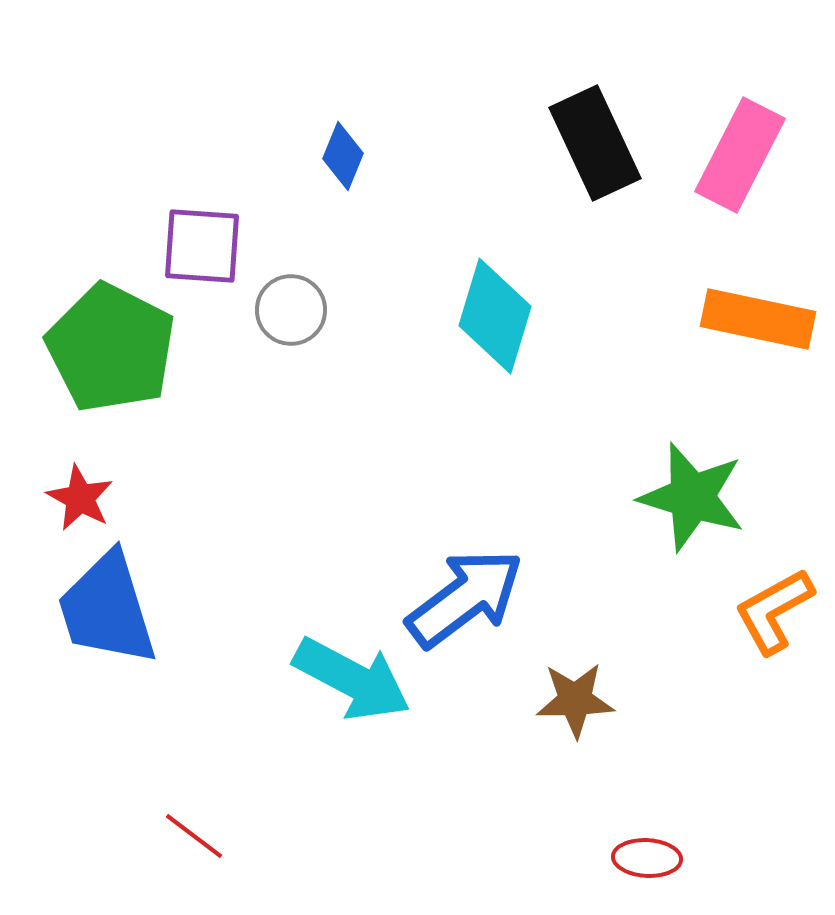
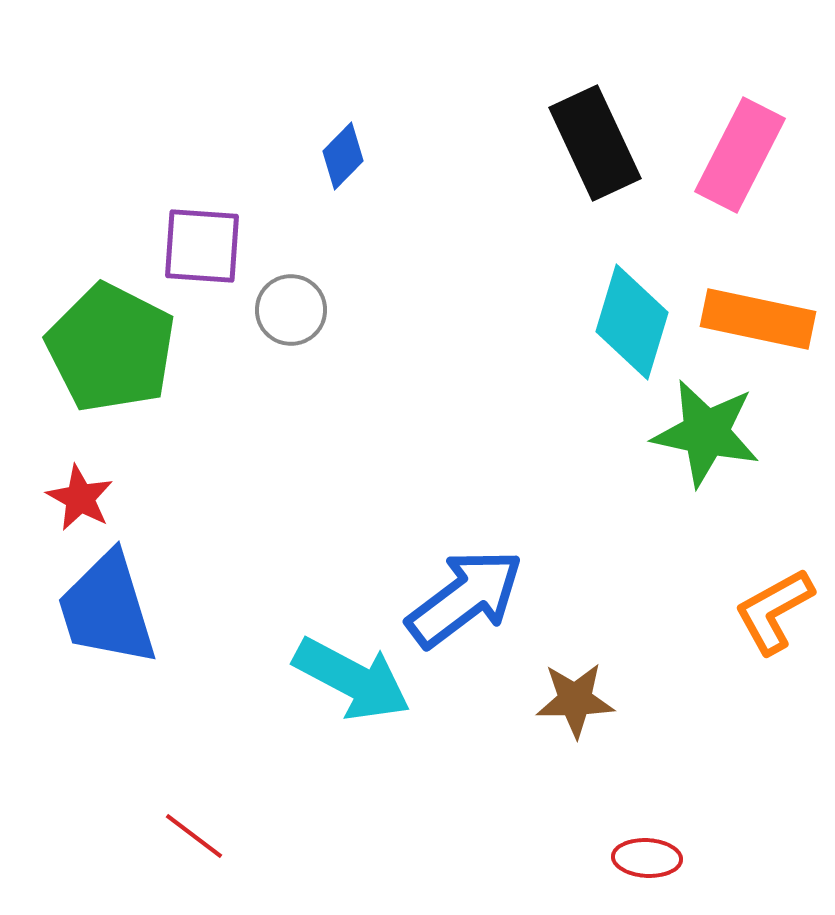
blue diamond: rotated 22 degrees clockwise
cyan diamond: moved 137 px right, 6 px down
green star: moved 14 px right, 64 px up; rotated 5 degrees counterclockwise
